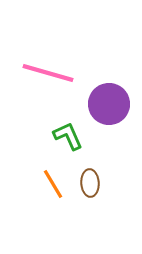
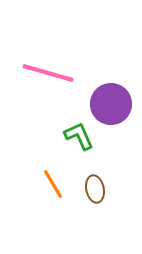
purple circle: moved 2 px right
green L-shape: moved 11 px right
brown ellipse: moved 5 px right, 6 px down; rotated 8 degrees counterclockwise
